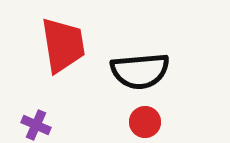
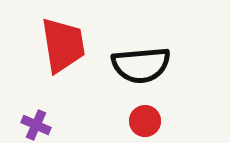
black semicircle: moved 1 px right, 6 px up
red circle: moved 1 px up
